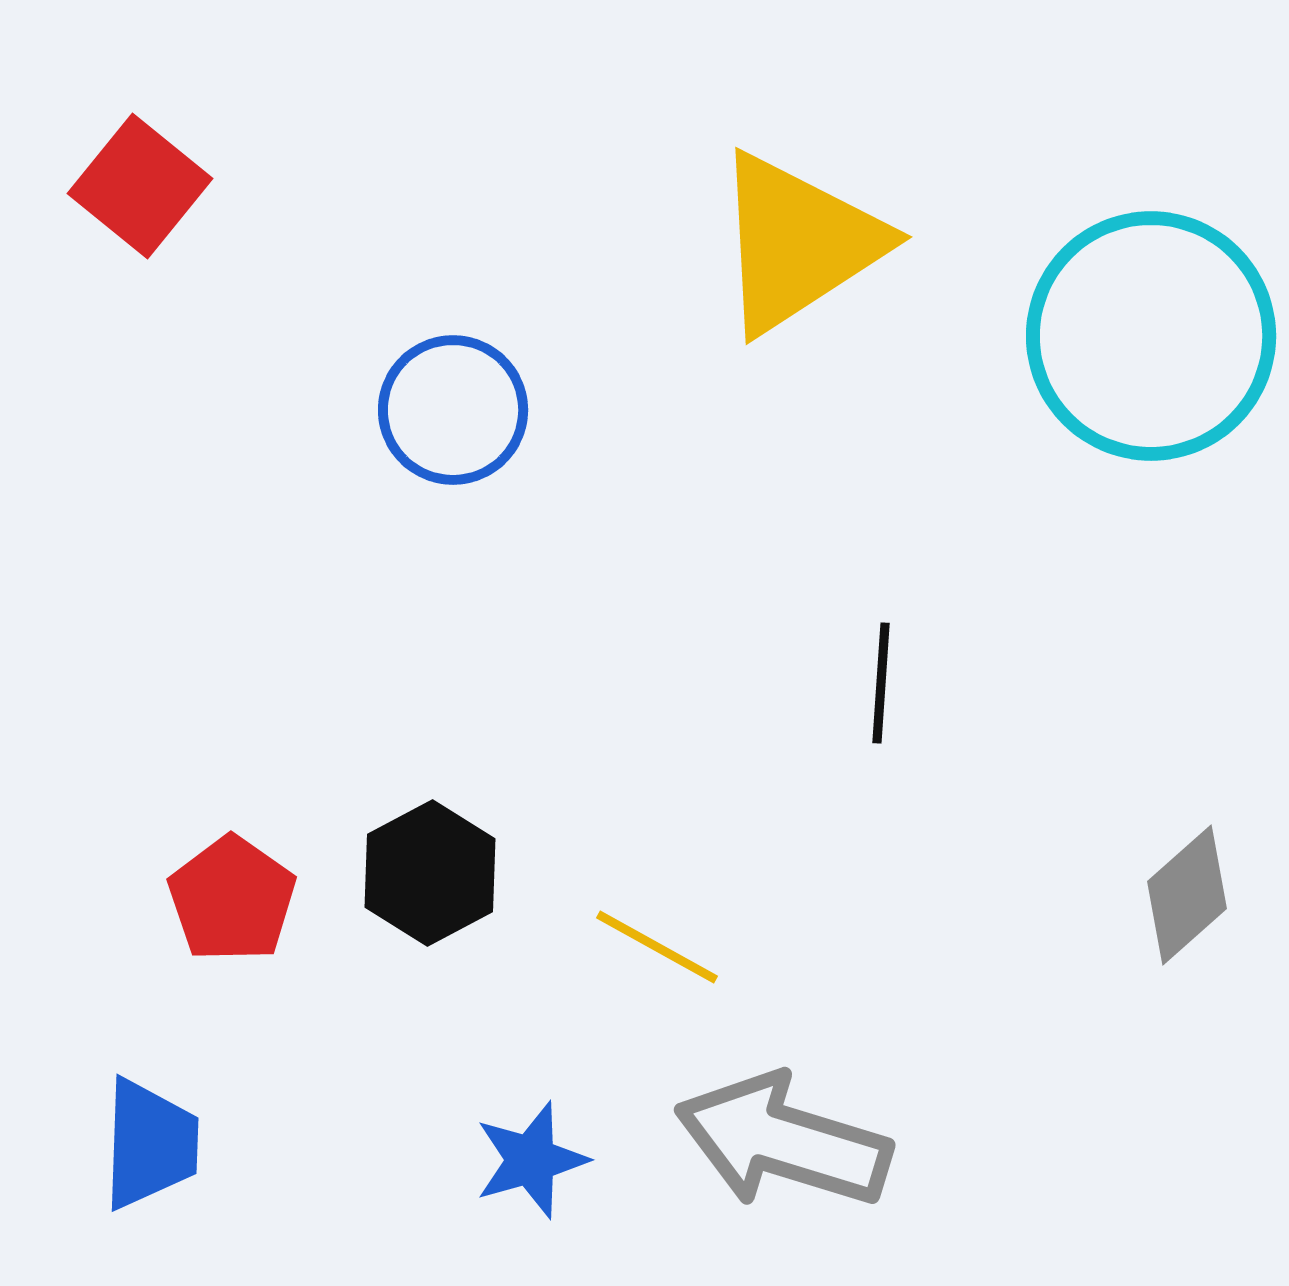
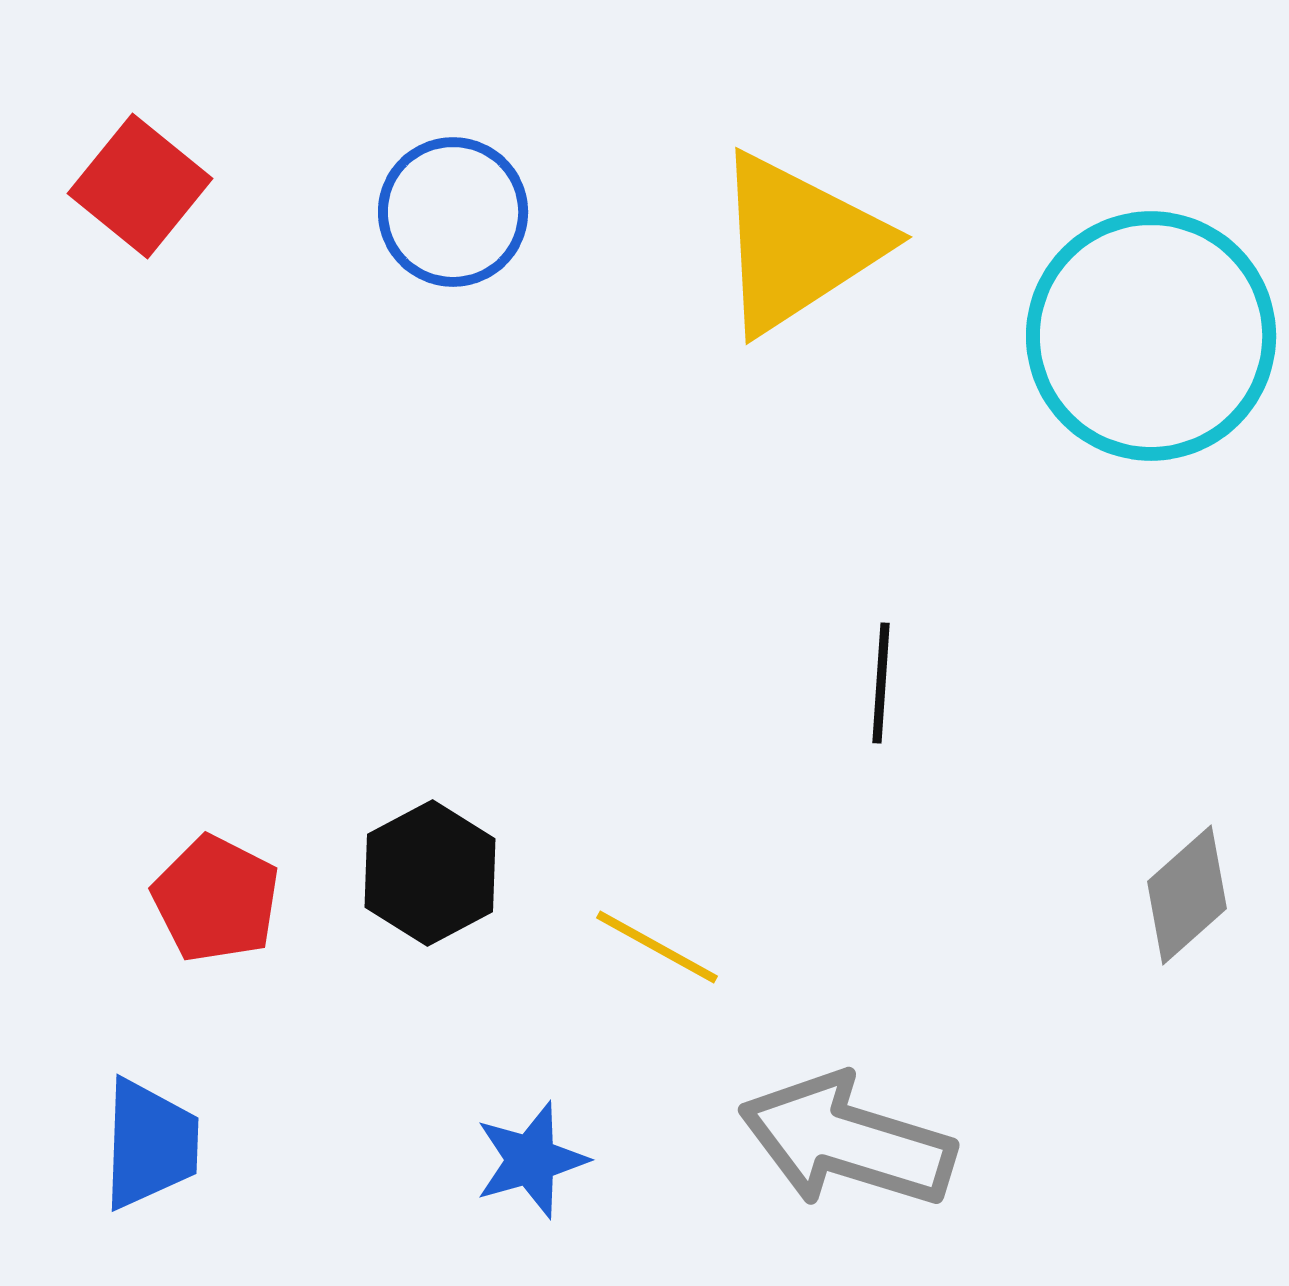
blue circle: moved 198 px up
red pentagon: moved 16 px left; rotated 8 degrees counterclockwise
gray arrow: moved 64 px right
